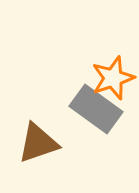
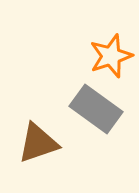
orange star: moved 2 px left, 22 px up
